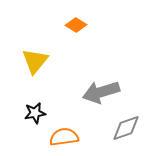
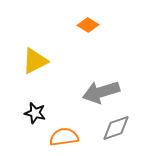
orange diamond: moved 12 px right
yellow triangle: rotated 24 degrees clockwise
black star: rotated 25 degrees clockwise
gray diamond: moved 10 px left
